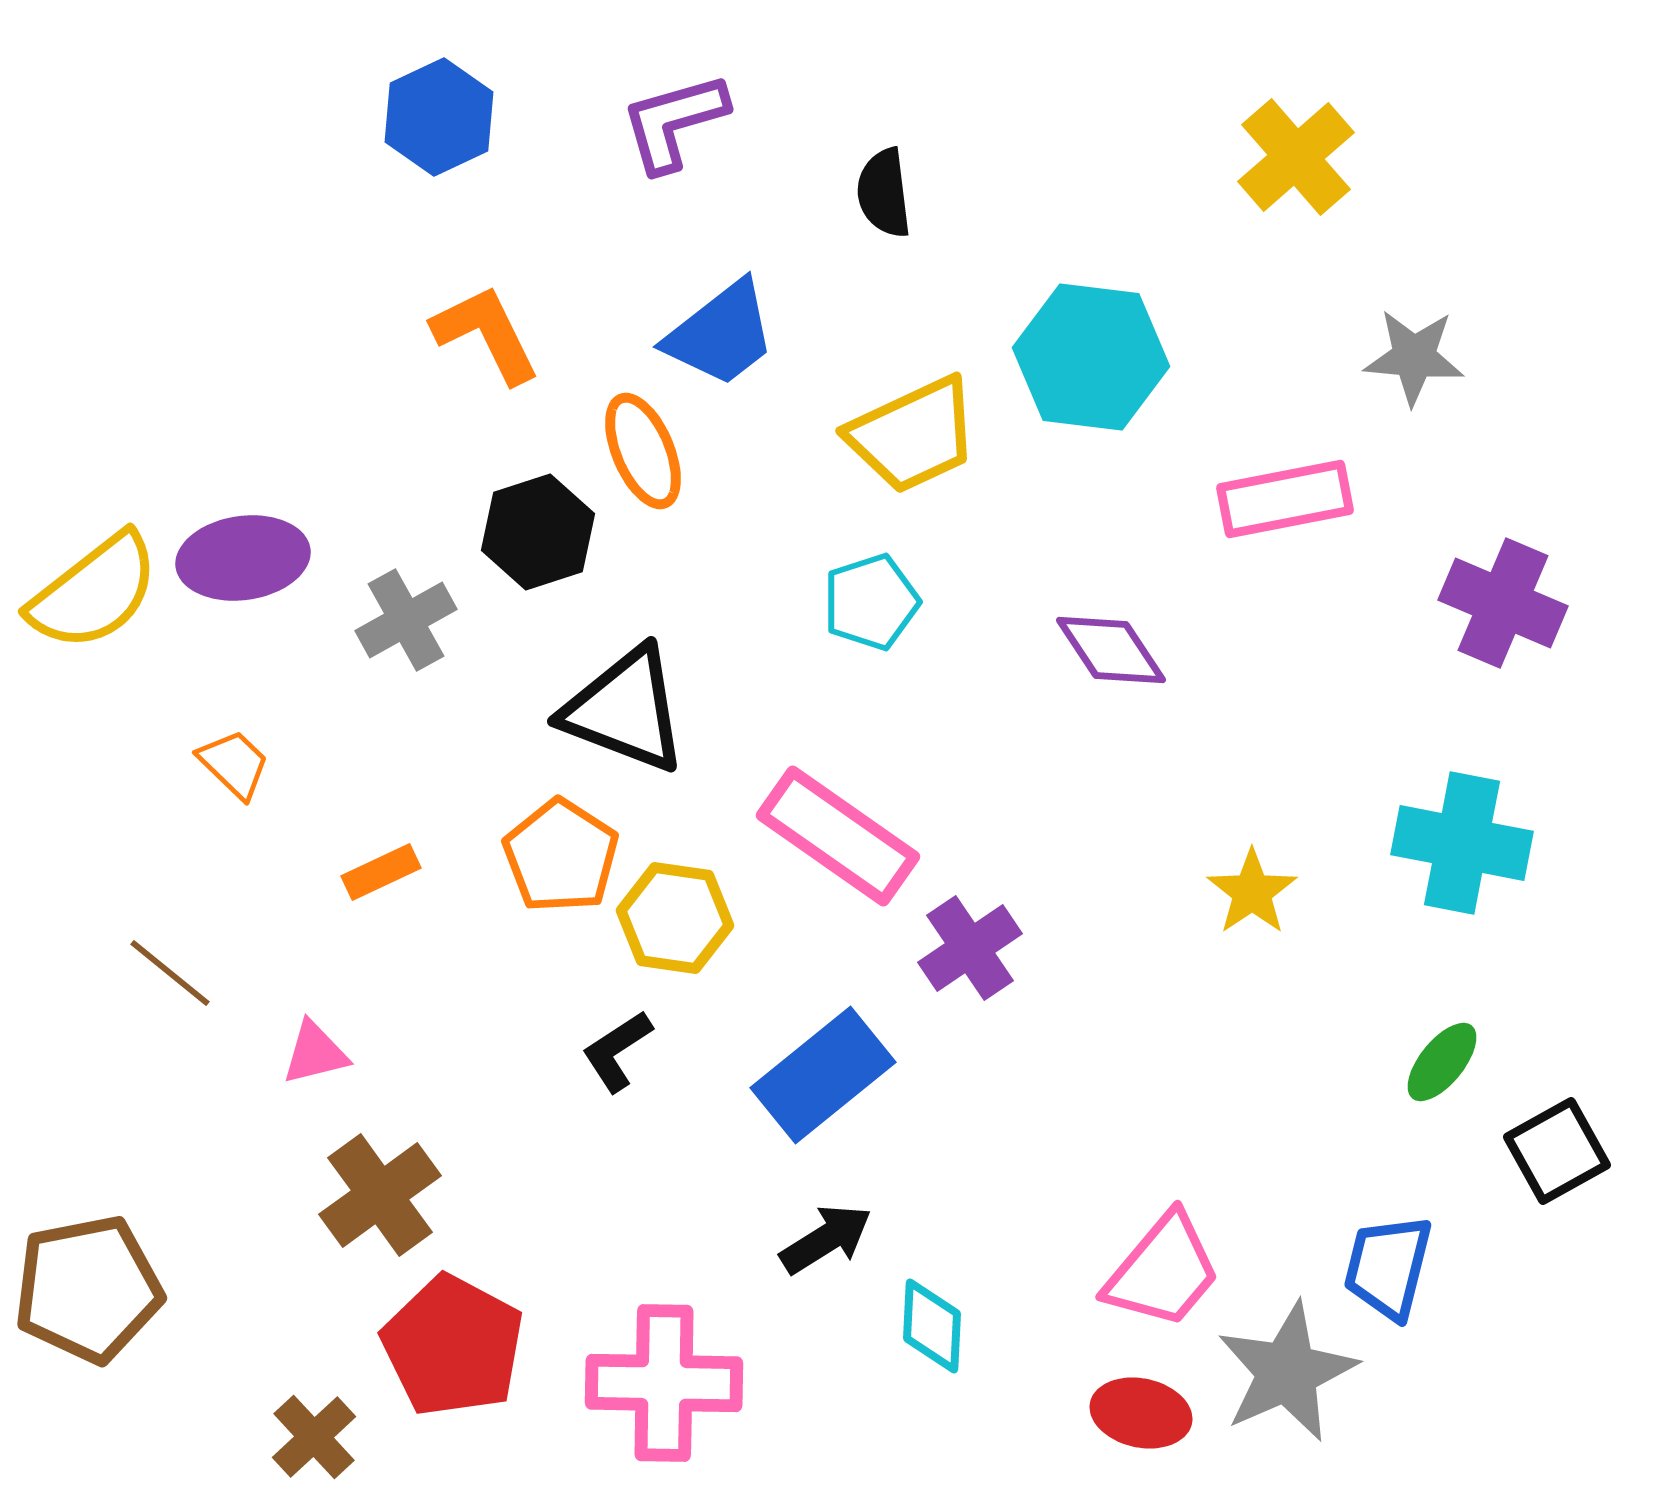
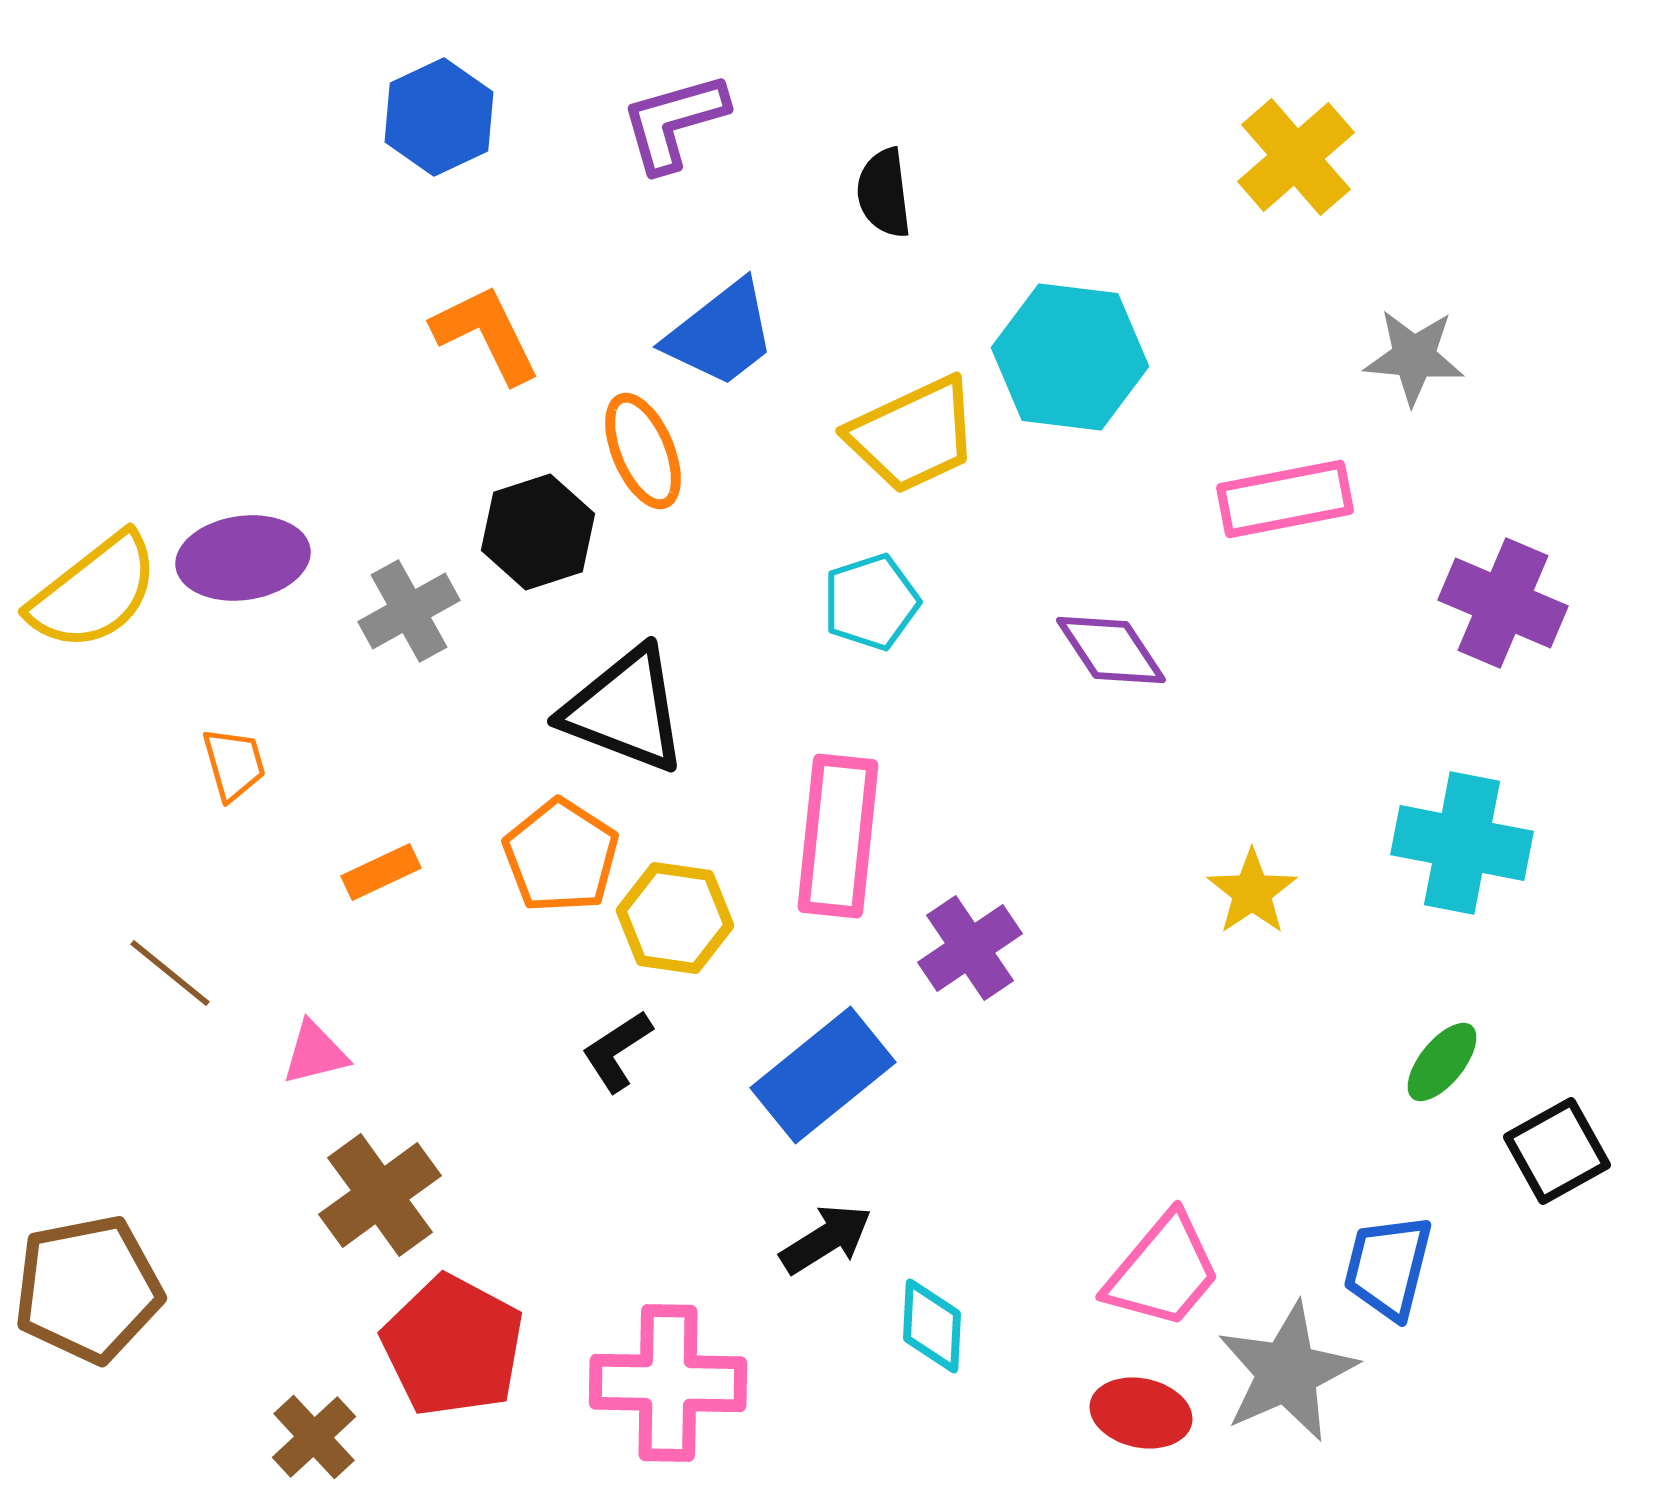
cyan hexagon at (1091, 357): moved 21 px left
gray cross at (406, 620): moved 3 px right, 9 px up
orange trapezoid at (234, 764): rotated 30 degrees clockwise
pink rectangle at (838, 836): rotated 61 degrees clockwise
pink cross at (664, 1383): moved 4 px right
